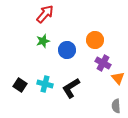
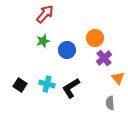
orange circle: moved 2 px up
purple cross: moved 1 px right, 5 px up; rotated 21 degrees clockwise
cyan cross: moved 2 px right
gray semicircle: moved 6 px left, 3 px up
